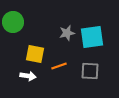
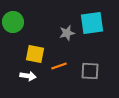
cyan square: moved 14 px up
